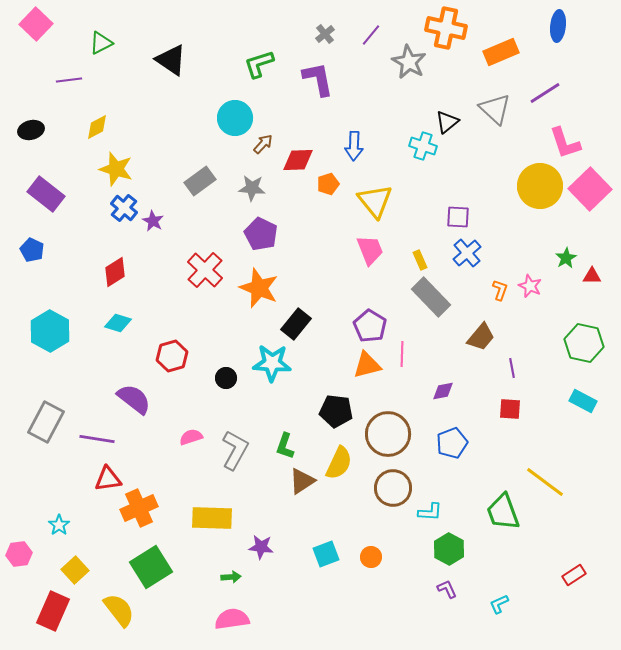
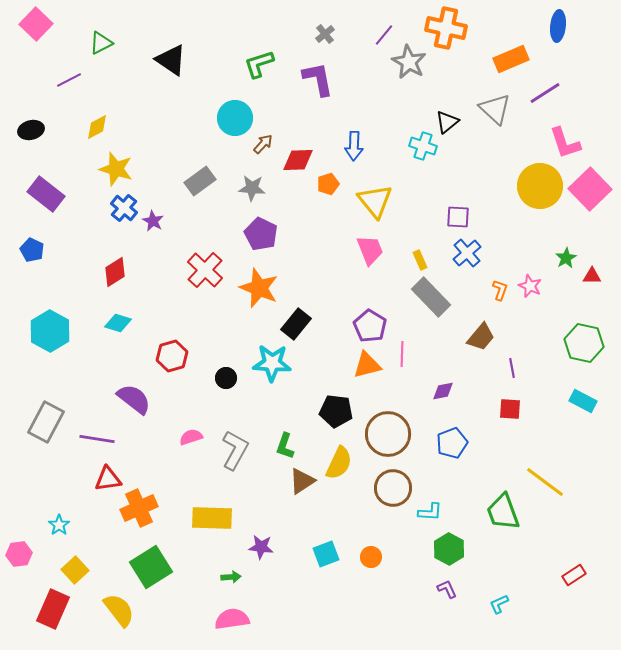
purple line at (371, 35): moved 13 px right
orange rectangle at (501, 52): moved 10 px right, 7 px down
purple line at (69, 80): rotated 20 degrees counterclockwise
red rectangle at (53, 611): moved 2 px up
